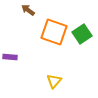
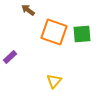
green square: rotated 30 degrees clockwise
purple rectangle: rotated 48 degrees counterclockwise
